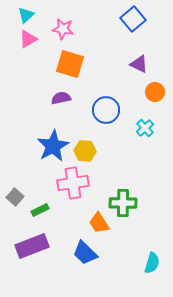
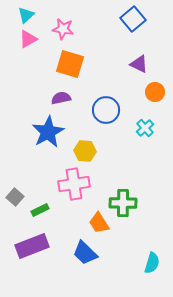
blue star: moved 5 px left, 14 px up
pink cross: moved 1 px right, 1 px down
